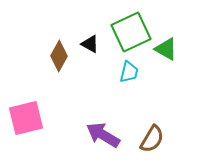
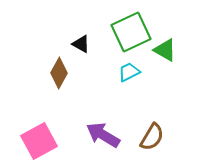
black triangle: moved 9 px left
green triangle: moved 1 px left, 1 px down
brown diamond: moved 17 px down
cyan trapezoid: rotated 130 degrees counterclockwise
pink square: moved 13 px right, 23 px down; rotated 15 degrees counterclockwise
brown semicircle: moved 2 px up
